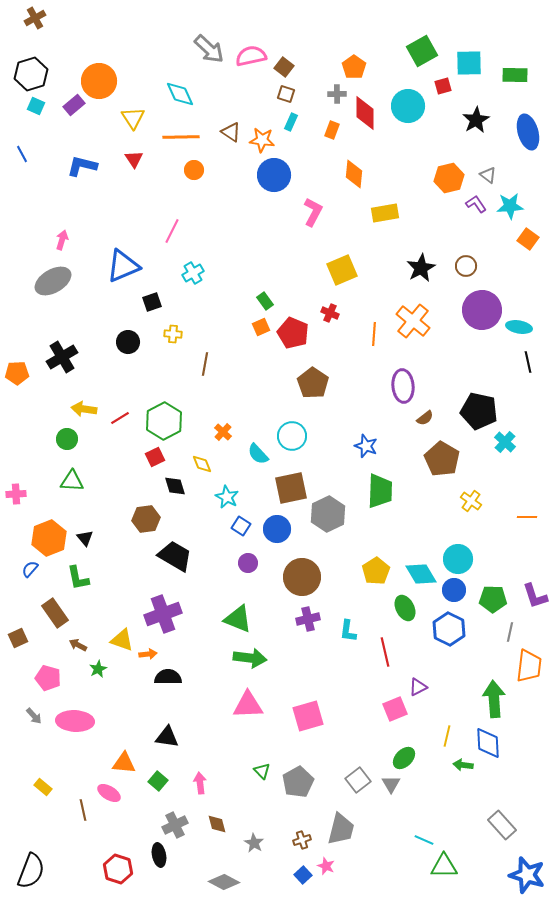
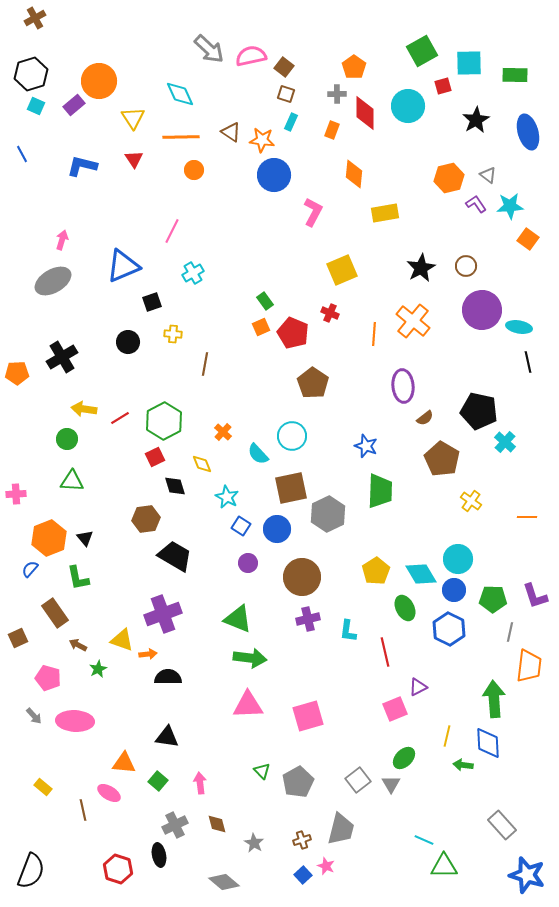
gray diamond at (224, 882): rotated 12 degrees clockwise
